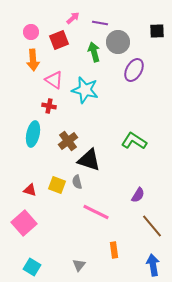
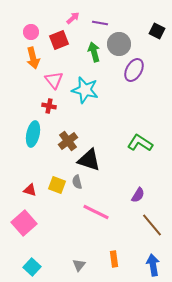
black square: rotated 28 degrees clockwise
gray circle: moved 1 px right, 2 px down
orange arrow: moved 2 px up; rotated 10 degrees counterclockwise
pink triangle: rotated 18 degrees clockwise
green L-shape: moved 6 px right, 2 px down
brown line: moved 1 px up
orange rectangle: moved 9 px down
cyan square: rotated 12 degrees clockwise
